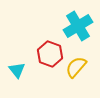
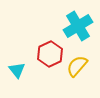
red hexagon: rotated 15 degrees clockwise
yellow semicircle: moved 1 px right, 1 px up
